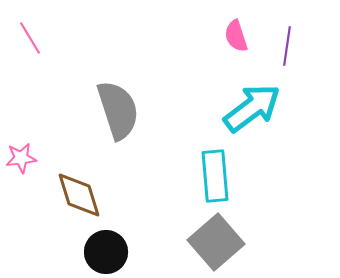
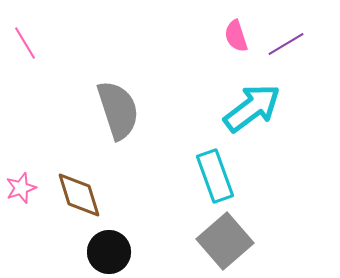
pink line: moved 5 px left, 5 px down
purple line: moved 1 px left, 2 px up; rotated 51 degrees clockwise
pink star: moved 30 px down; rotated 12 degrees counterclockwise
cyan rectangle: rotated 15 degrees counterclockwise
gray square: moved 9 px right, 1 px up
black circle: moved 3 px right
